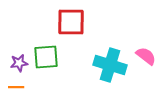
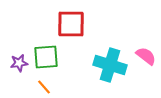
red square: moved 2 px down
orange line: moved 28 px right; rotated 49 degrees clockwise
